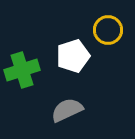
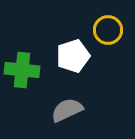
green cross: rotated 24 degrees clockwise
